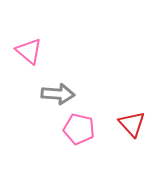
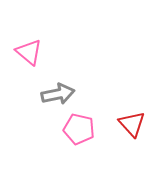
pink triangle: moved 1 px down
gray arrow: rotated 16 degrees counterclockwise
